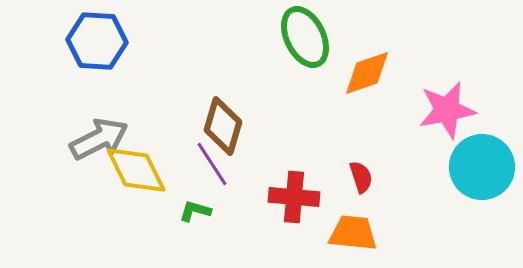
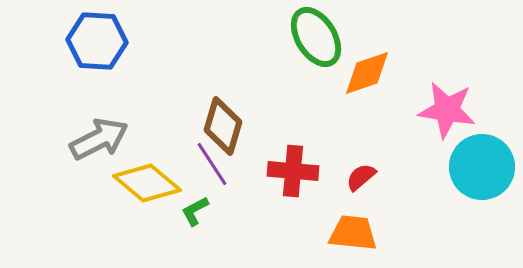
green ellipse: moved 11 px right; rotated 6 degrees counterclockwise
pink star: rotated 20 degrees clockwise
yellow diamond: moved 11 px right, 13 px down; rotated 24 degrees counterclockwise
red semicircle: rotated 112 degrees counterclockwise
red cross: moved 1 px left, 26 px up
green L-shape: rotated 44 degrees counterclockwise
